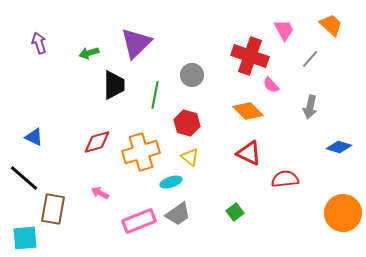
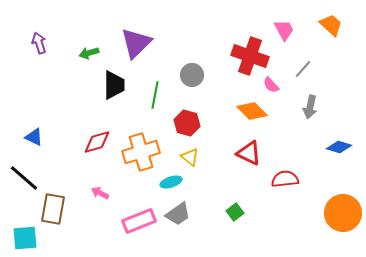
gray line: moved 7 px left, 10 px down
orange diamond: moved 4 px right
